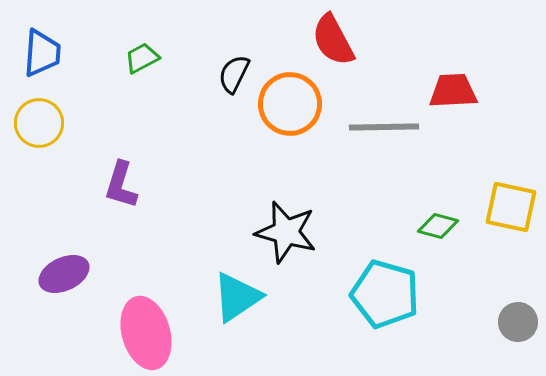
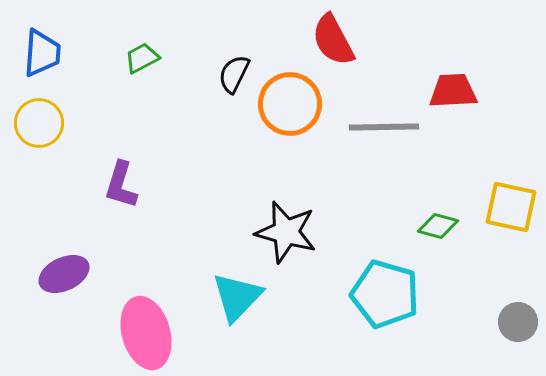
cyan triangle: rotated 12 degrees counterclockwise
